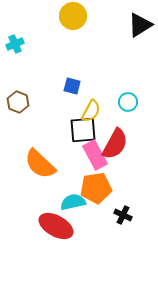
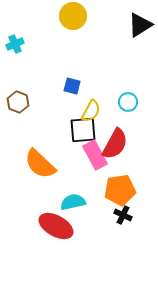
orange pentagon: moved 24 px right, 2 px down
